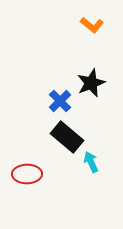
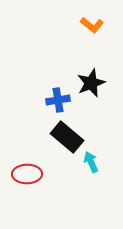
blue cross: moved 2 px left, 1 px up; rotated 35 degrees clockwise
